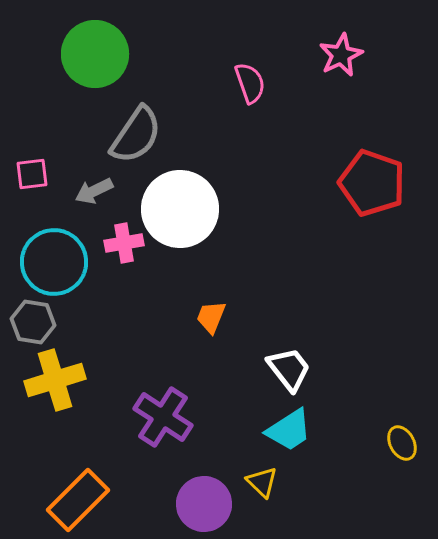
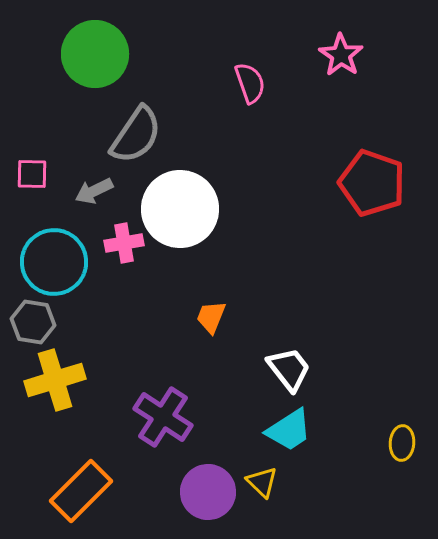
pink star: rotated 12 degrees counterclockwise
pink square: rotated 8 degrees clockwise
yellow ellipse: rotated 32 degrees clockwise
orange rectangle: moved 3 px right, 9 px up
purple circle: moved 4 px right, 12 px up
